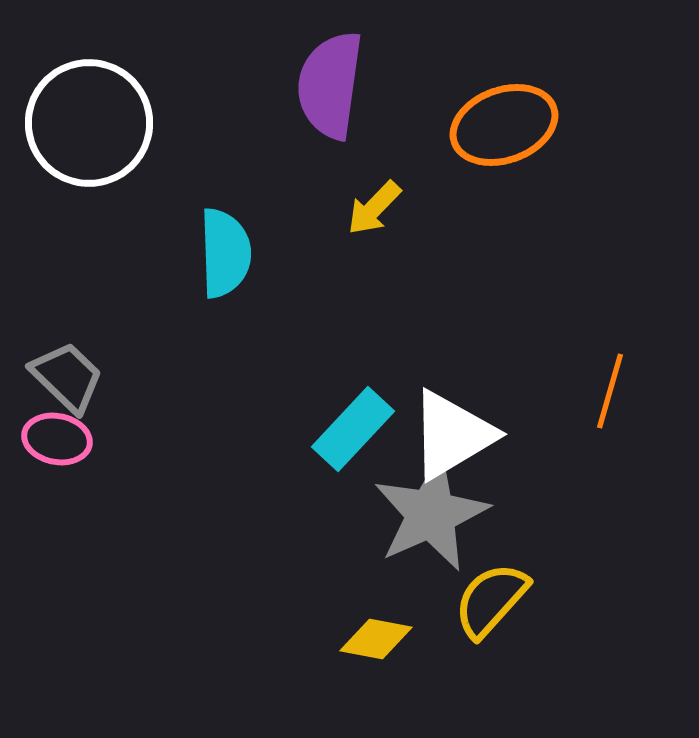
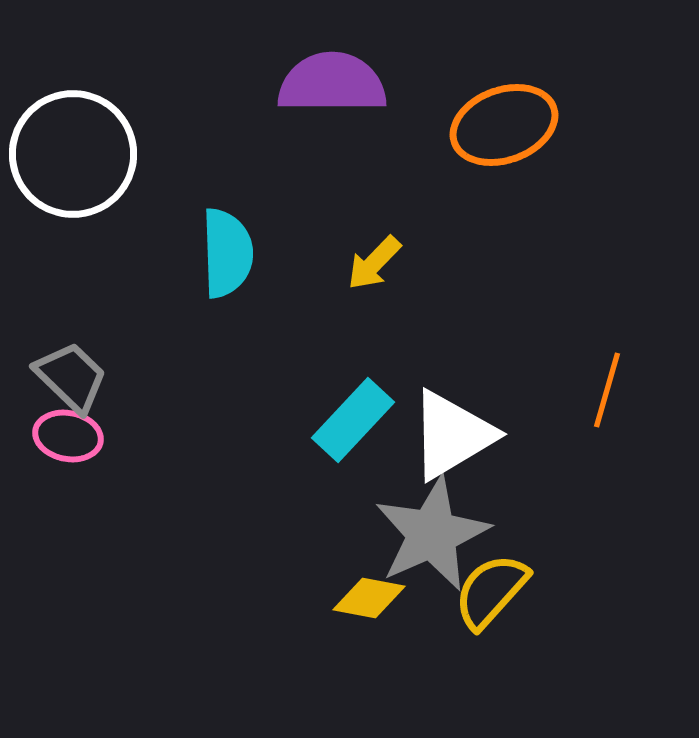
purple semicircle: moved 2 px right, 2 px up; rotated 82 degrees clockwise
white circle: moved 16 px left, 31 px down
yellow arrow: moved 55 px down
cyan semicircle: moved 2 px right
gray trapezoid: moved 4 px right
orange line: moved 3 px left, 1 px up
cyan rectangle: moved 9 px up
pink ellipse: moved 11 px right, 3 px up
gray star: moved 1 px right, 20 px down
yellow semicircle: moved 9 px up
yellow diamond: moved 7 px left, 41 px up
